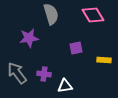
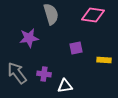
pink diamond: rotated 50 degrees counterclockwise
